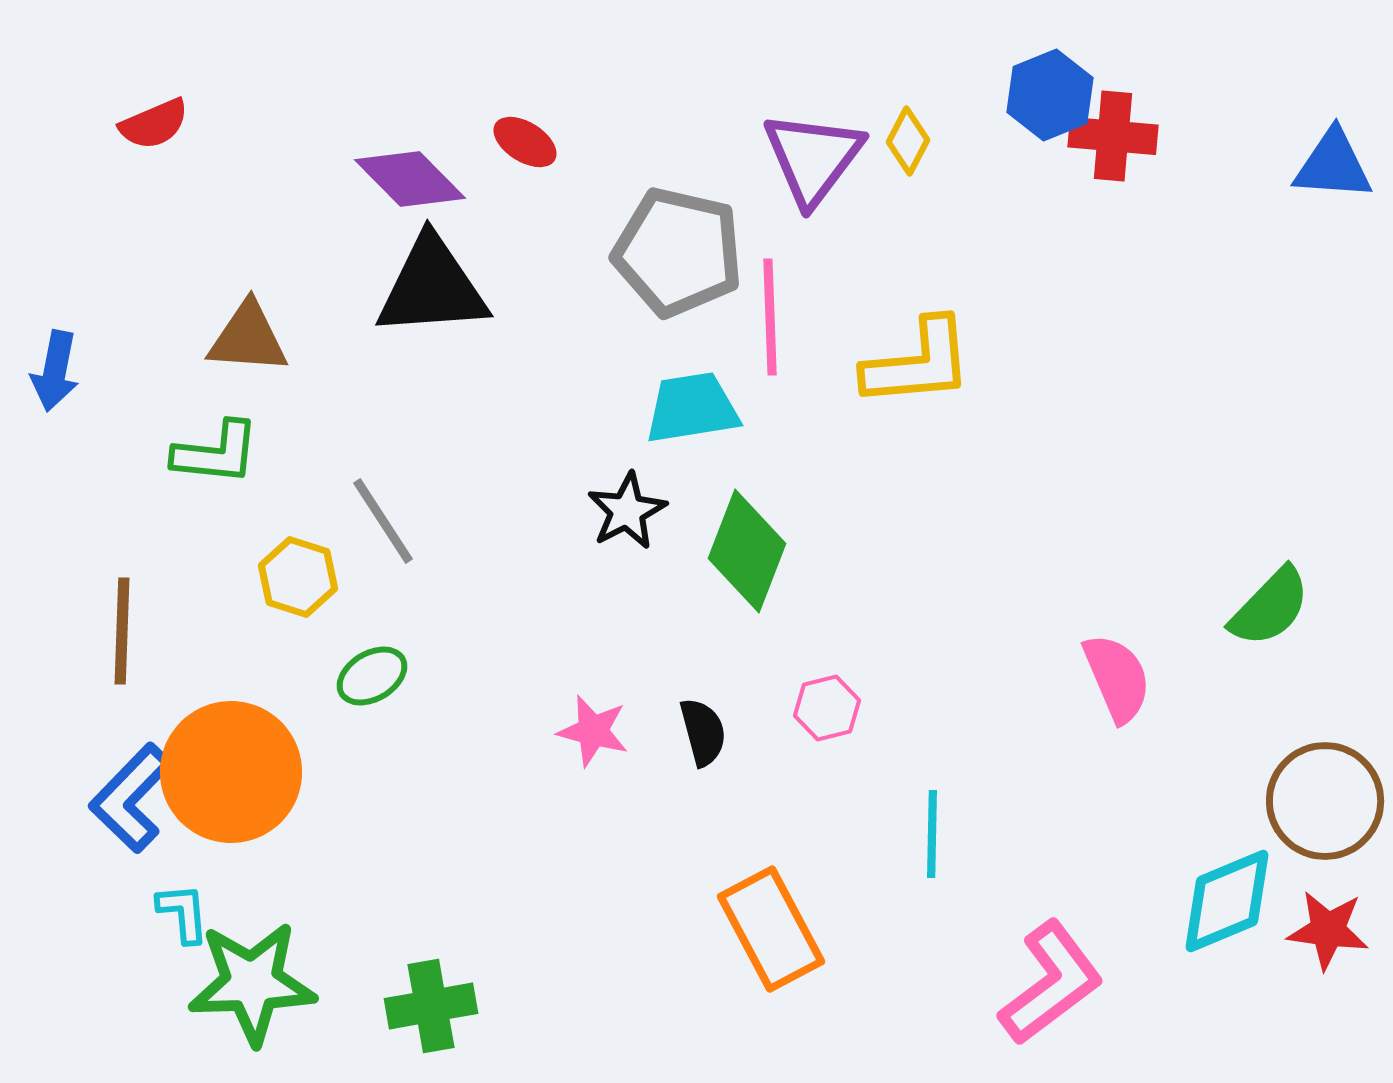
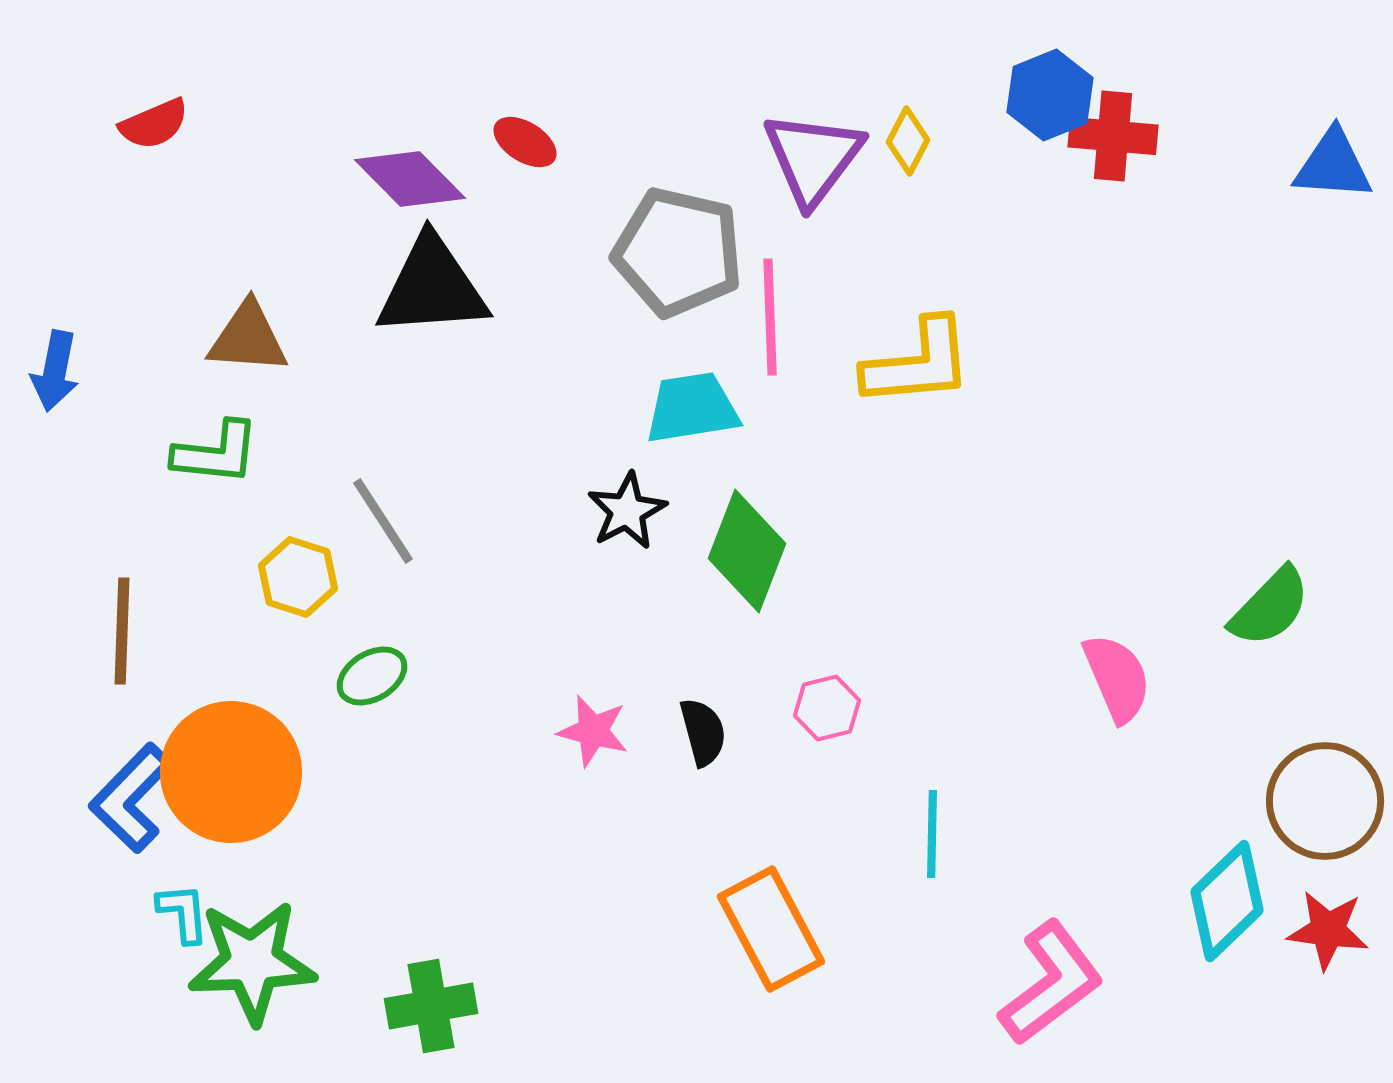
cyan diamond: rotated 21 degrees counterclockwise
green star: moved 21 px up
